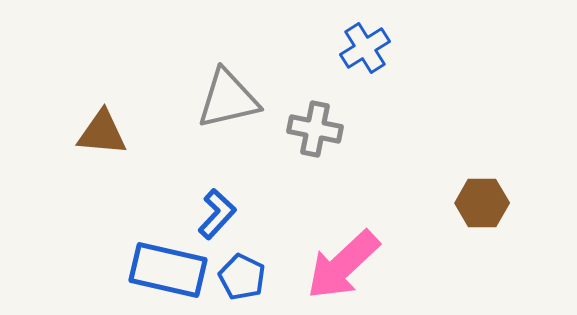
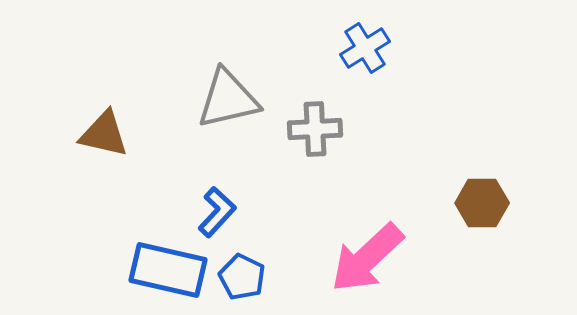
gray cross: rotated 14 degrees counterclockwise
brown triangle: moved 2 px right, 1 px down; rotated 8 degrees clockwise
blue L-shape: moved 2 px up
pink arrow: moved 24 px right, 7 px up
